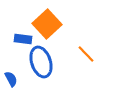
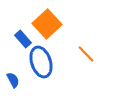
blue rectangle: rotated 42 degrees clockwise
blue semicircle: moved 2 px right, 1 px down
